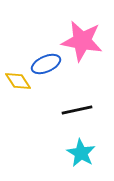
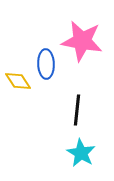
blue ellipse: rotated 68 degrees counterclockwise
black line: rotated 72 degrees counterclockwise
